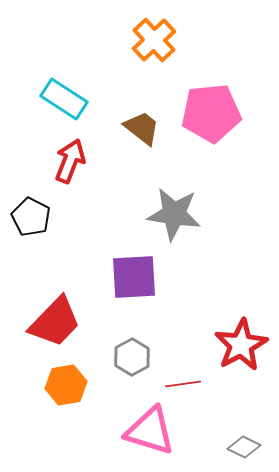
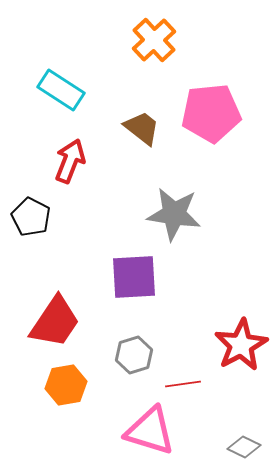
cyan rectangle: moved 3 px left, 9 px up
red trapezoid: rotated 10 degrees counterclockwise
gray hexagon: moved 2 px right, 2 px up; rotated 12 degrees clockwise
